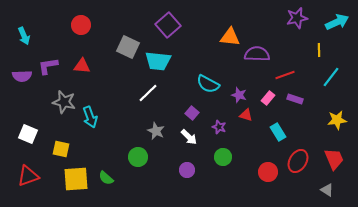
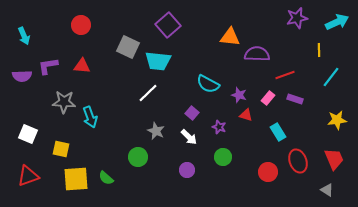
gray star at (64, 102): rotated 10 degrees counterclockwise
red ellipse at (298, 161): rotated 50 degrees counterclockwise
